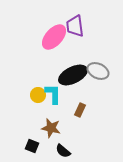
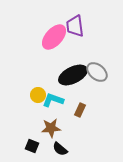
gray ellipse: moved 1 px left, 1 px down; rotated 15 degrees clockwise
cyan L-shape: moved 6 px down; rotated 70 degrees counterclockwise
brown star: rotated 18 degrees counterclockwise
black semicircle: moved 3 px left, 2 px up
